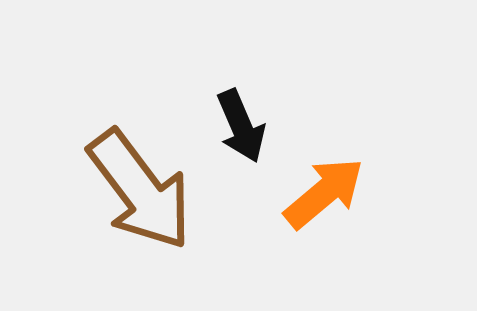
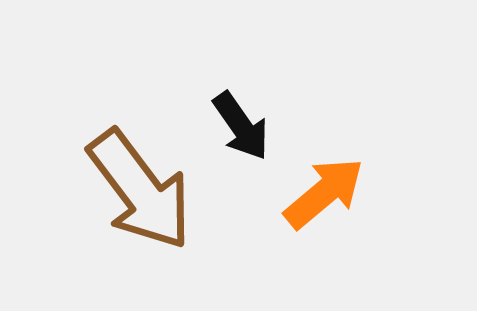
black arrow: rotated 12 degrees counterclockwise
